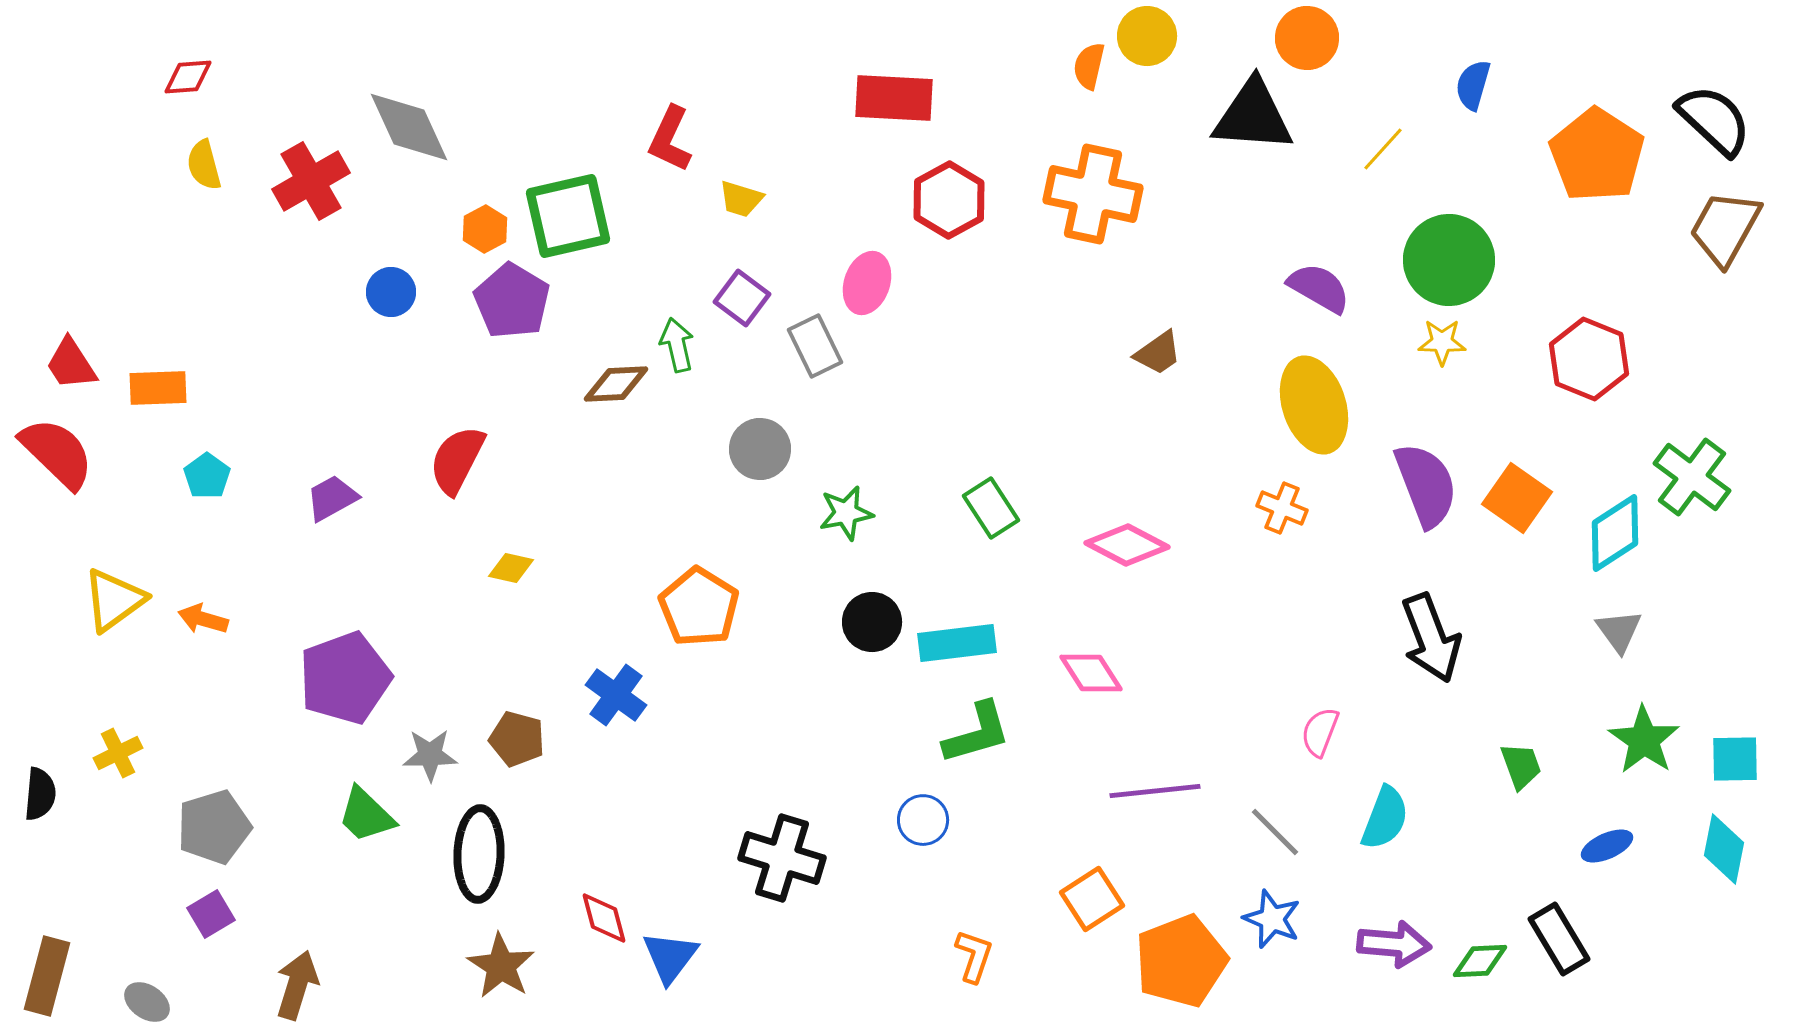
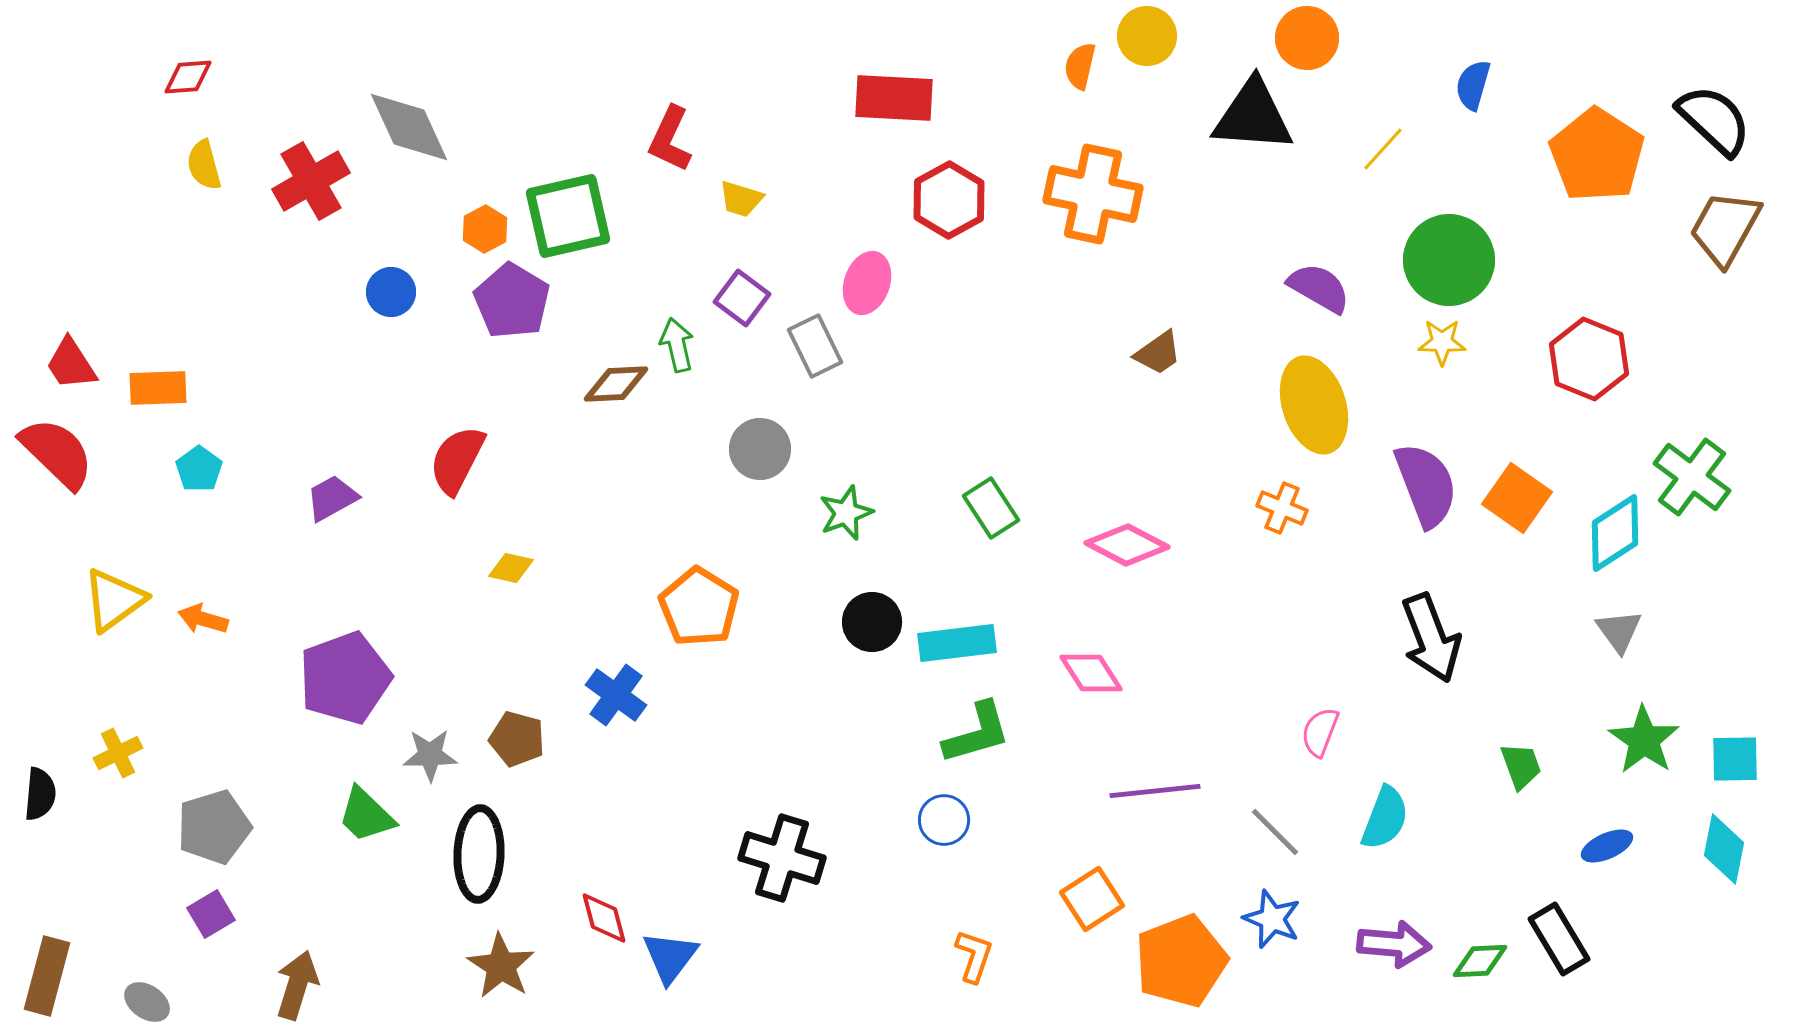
orange semicircle at (1089, 66): moved 9 px left
cyan pentagon at (207, 476): moved 8 px left, 7 px up
green star at (846, 513): rotated 10 degrees counterclockwise
blue circle at (923, 820): moved 21 px right
